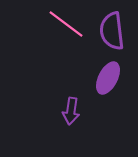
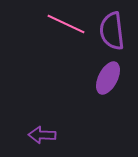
pink line: rotated 12 degrees counterclockwise
purple arrow: moved 29 px left, 24 px down; rotated 84 degrees clockwise
